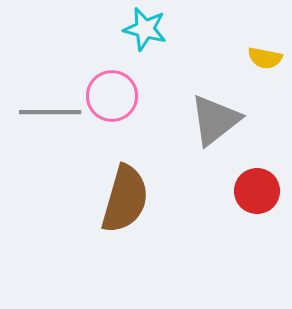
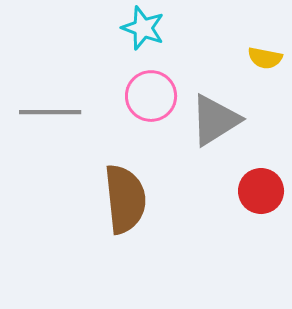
cyan star: moved 2 px left, 1 px up; rotated 6 degrees clockwise
pink circle: moved 39 px right
gray triangle: rotated 6 degrees clockwise
red circle: moved 4 px right
brown semicircle: rotated 22 degrees counterclockwise
